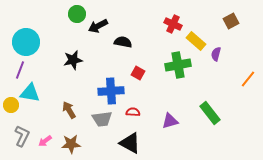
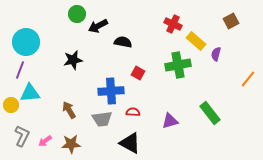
cyan triangle: rotated 15 degrees counterclockwise
